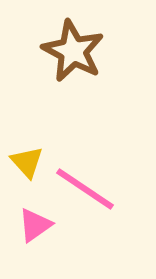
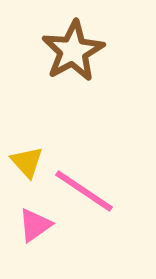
brown star: rotated 16 degrees clockwise
pink line: moved 1 px left, 2 px down
